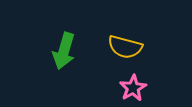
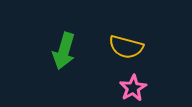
yellow semicircle: moved 1 px right
